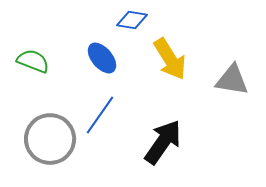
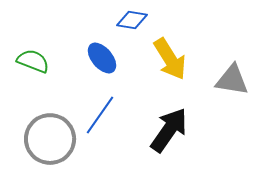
black arrow: moved 6 px right, 12 px up
